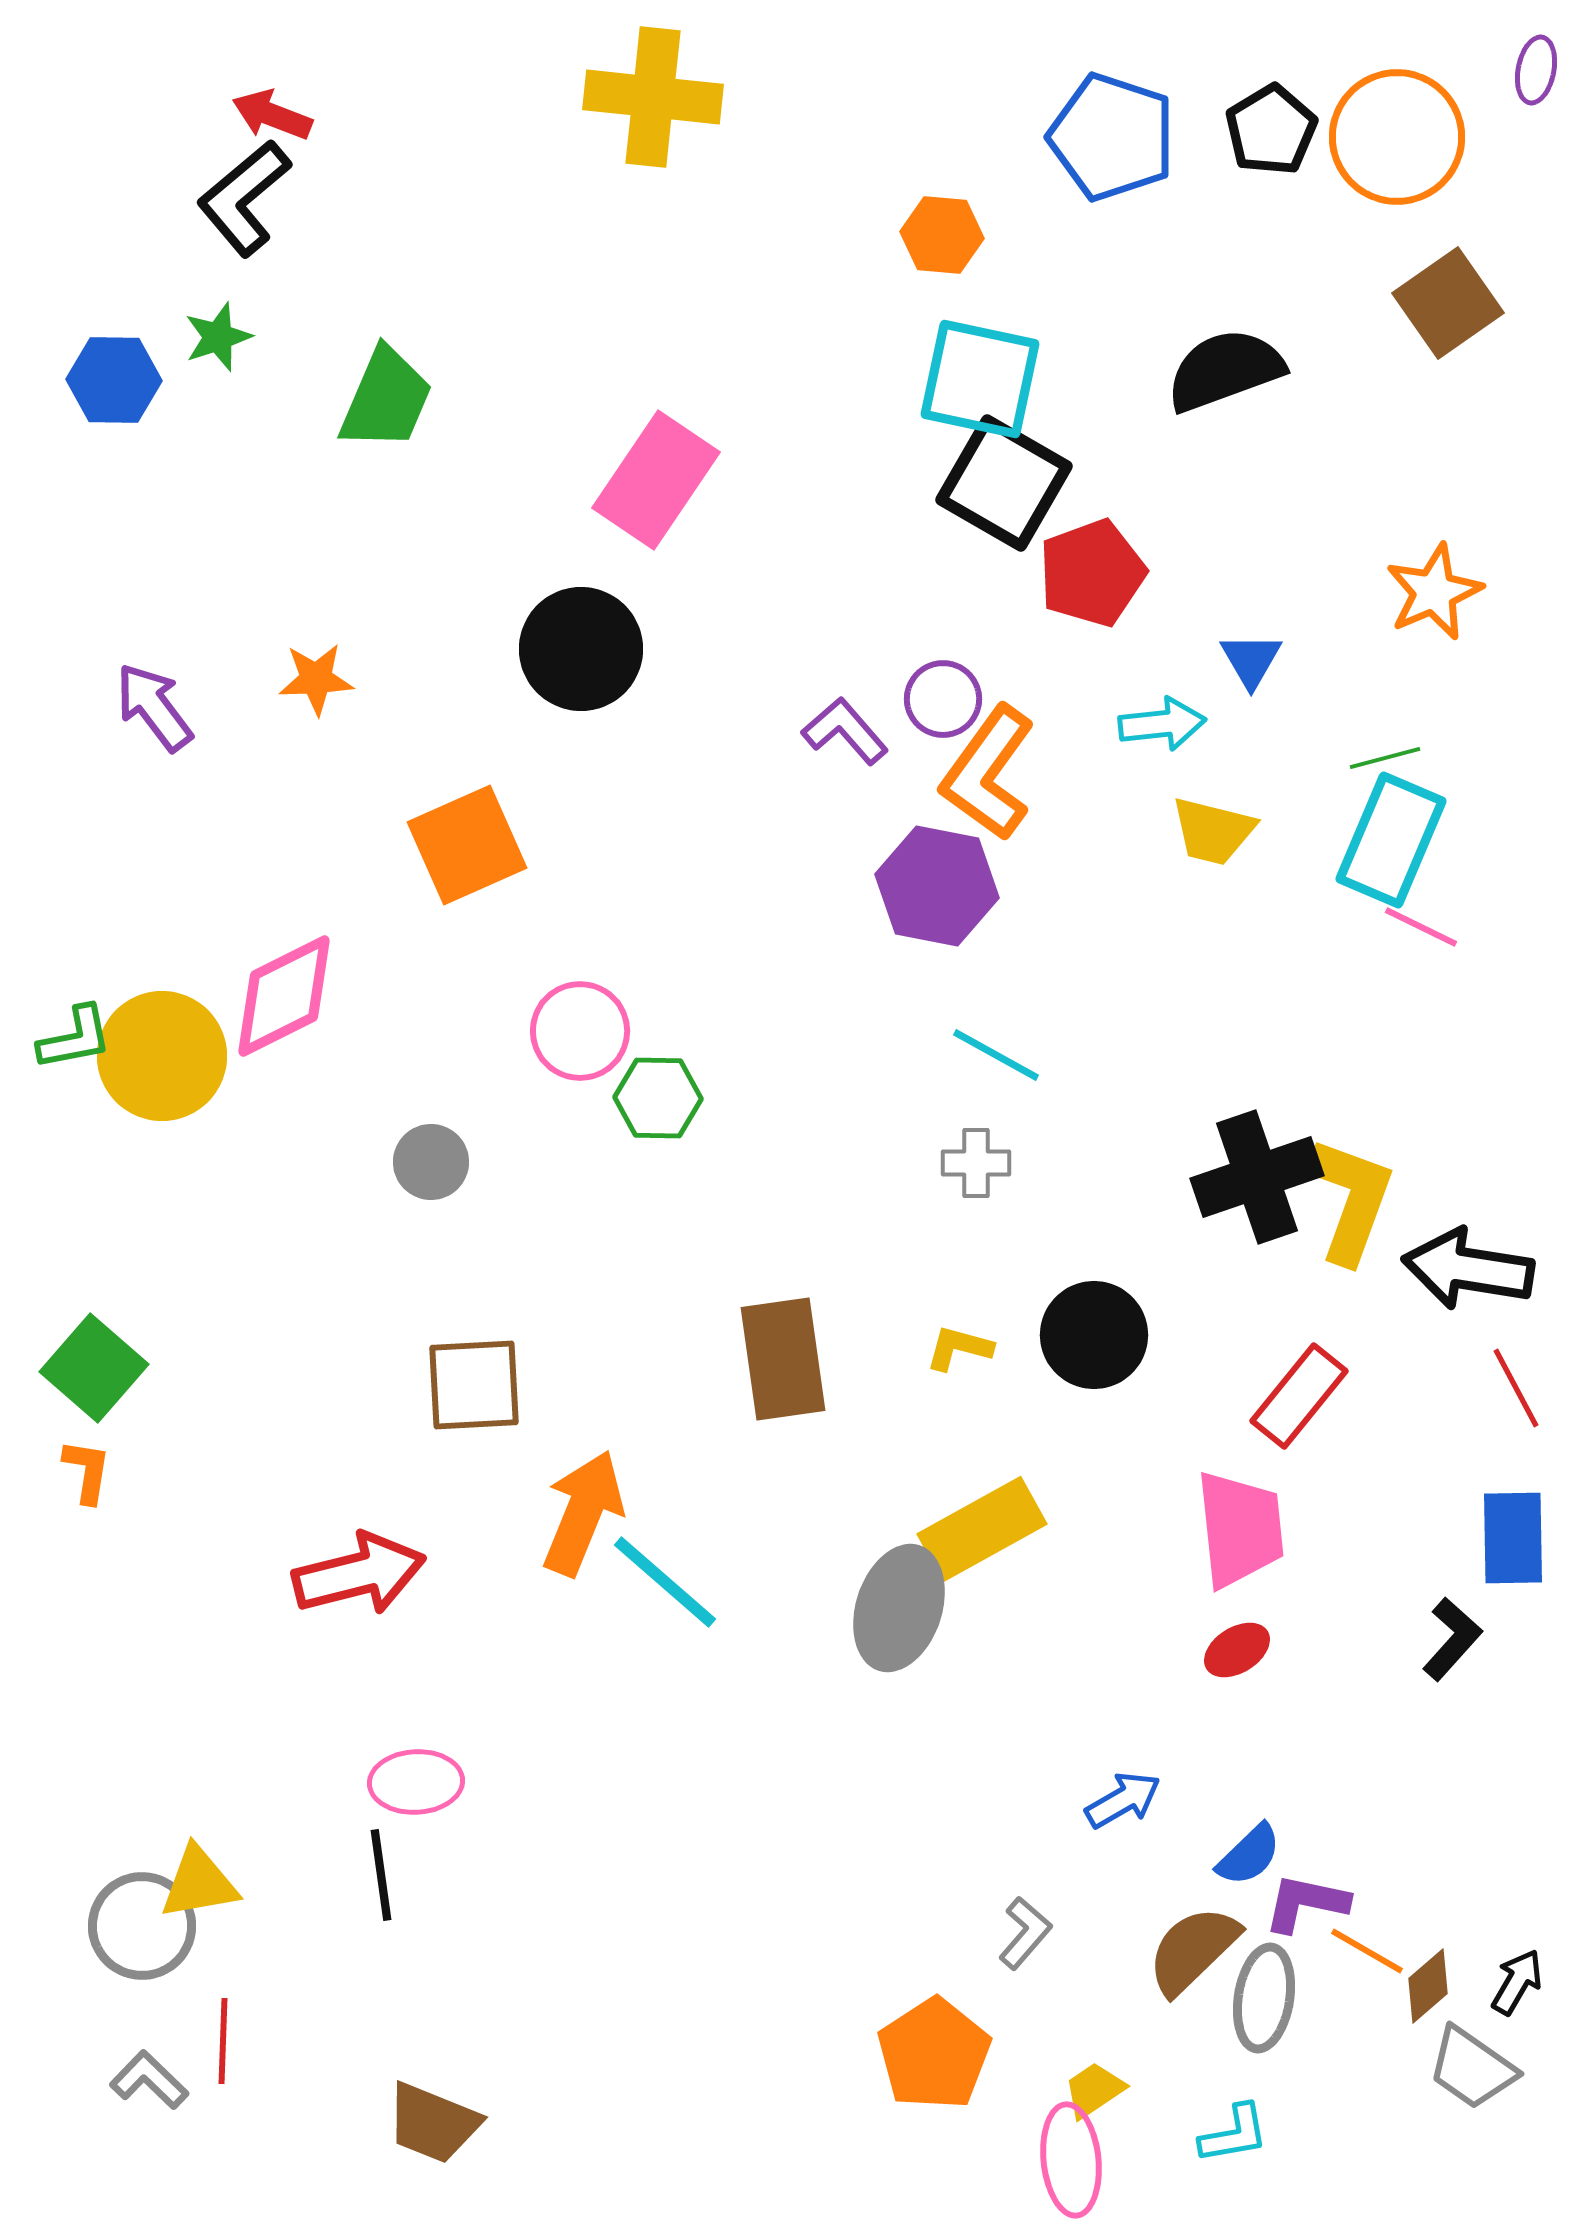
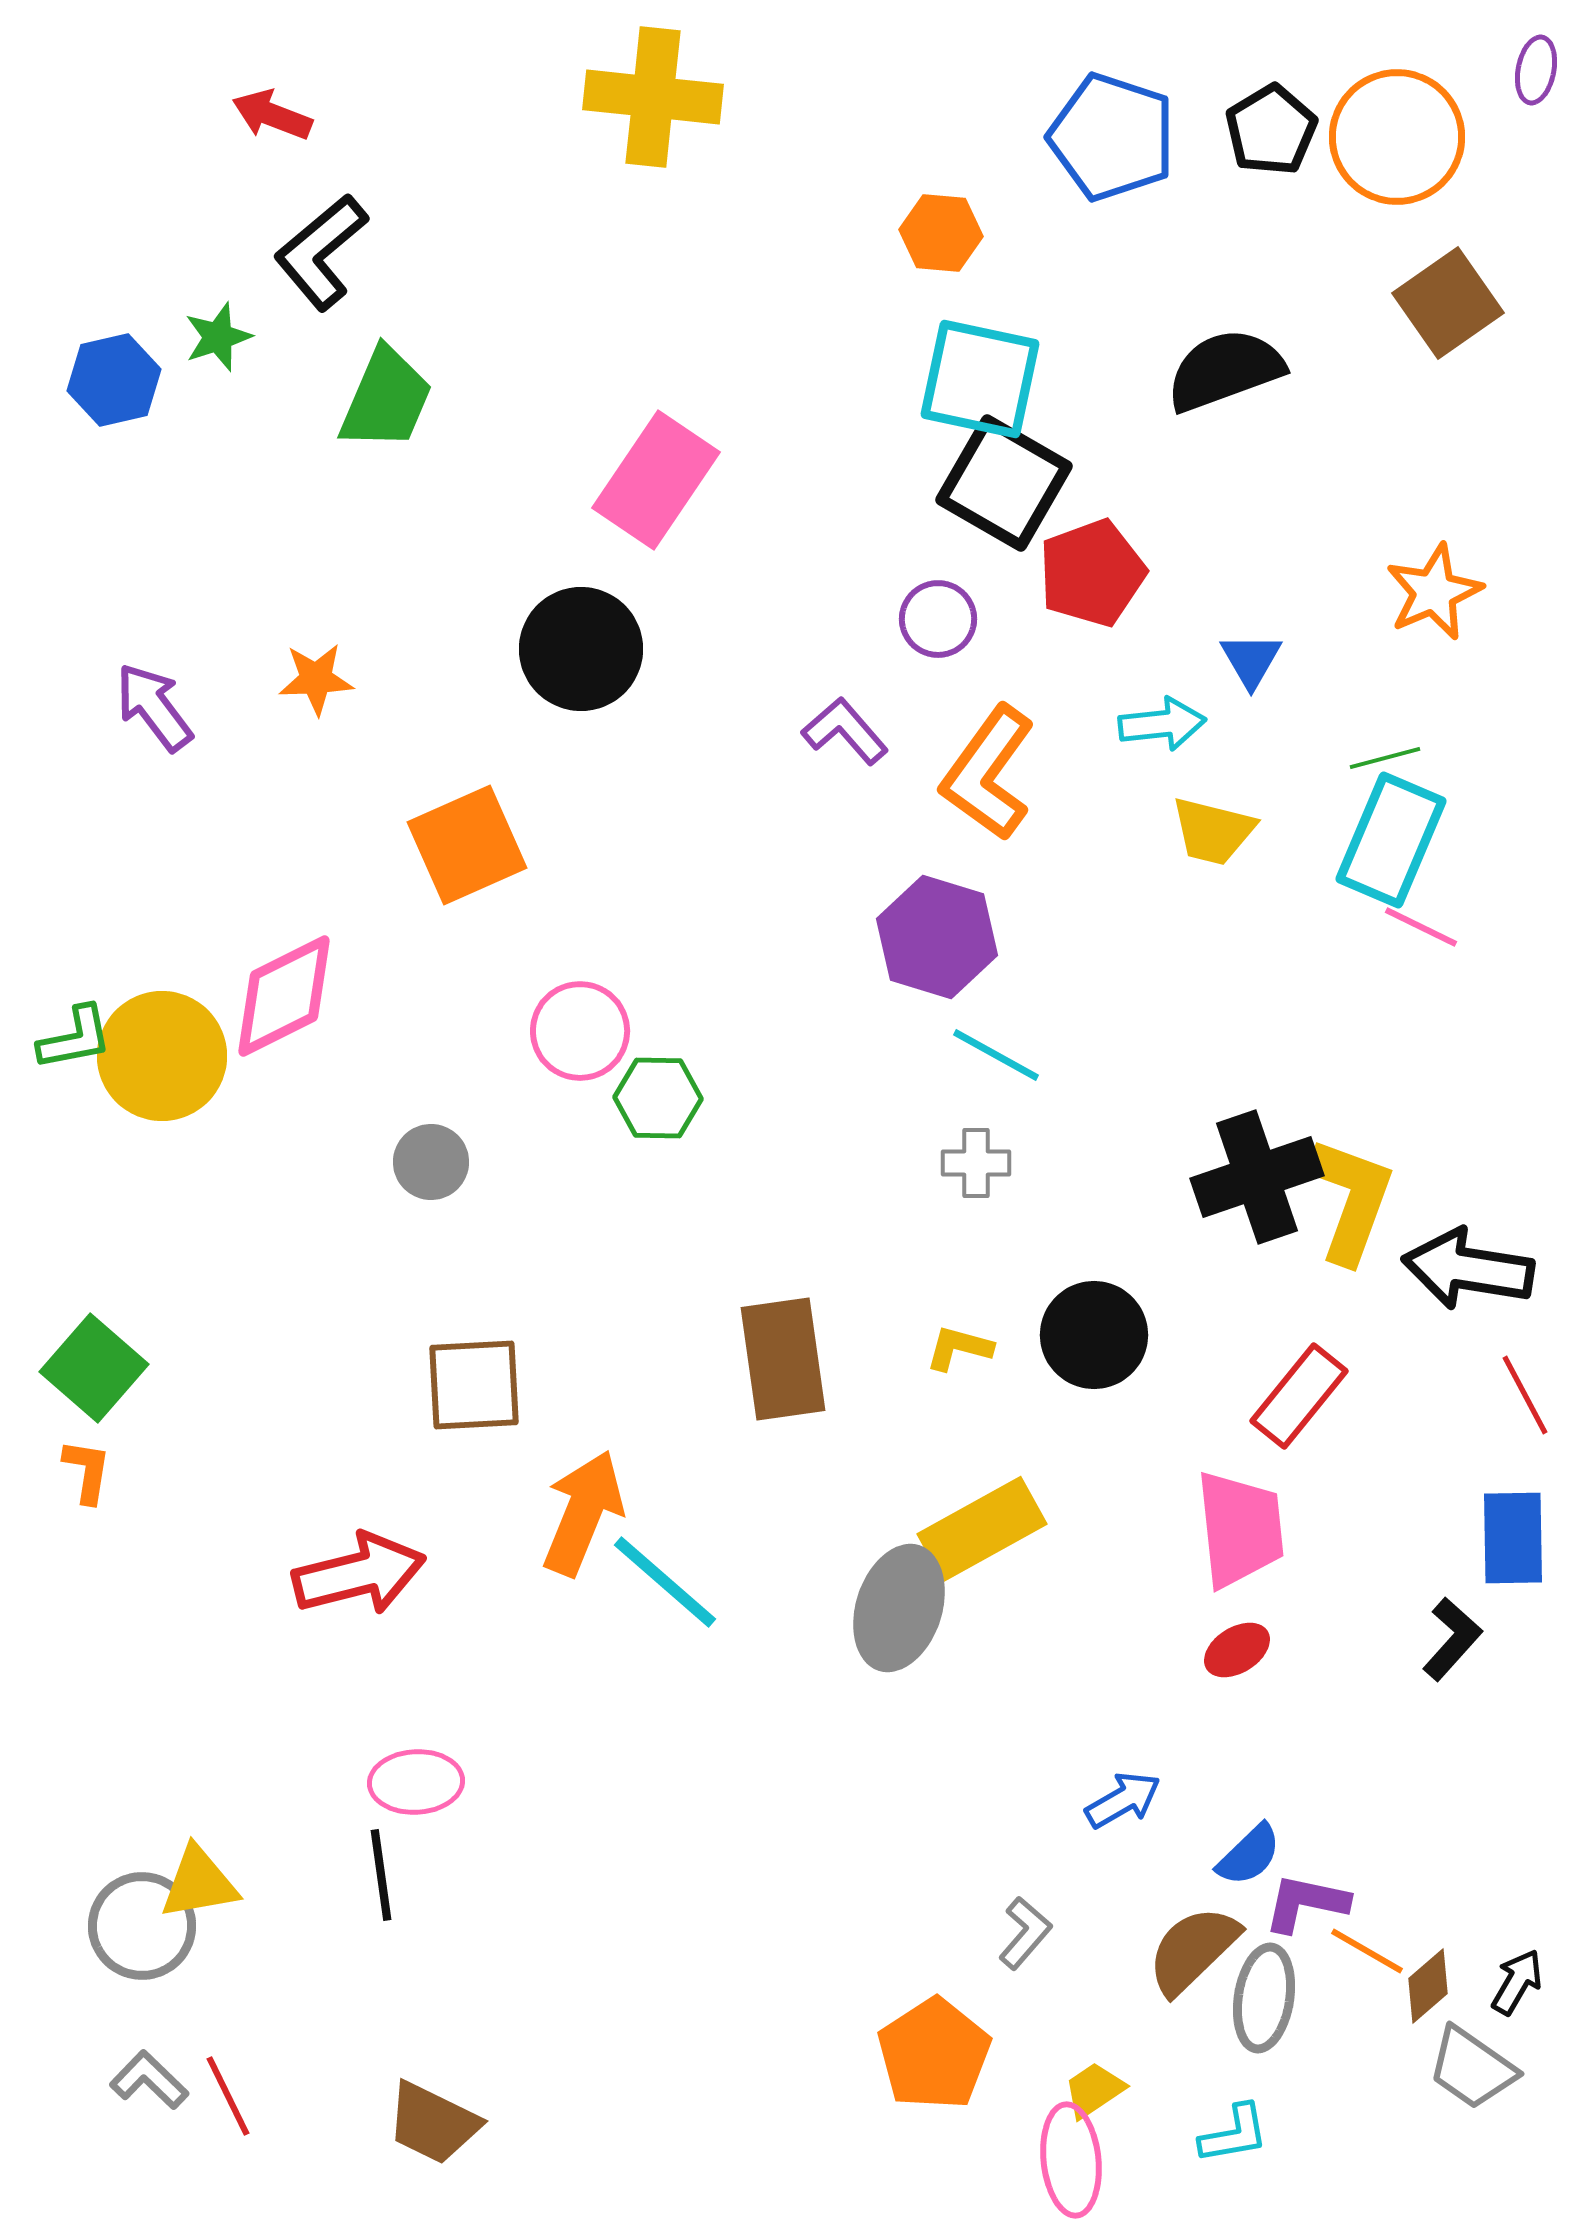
black L-shape at (244, 198): moved 77 px right, 54 px down
orange hexagon at (942, 235): moved 1 px left, 2 px up
blue hexagon at (114, 380): rotated 14 degrees counterclockwise
purple circle at (943, 699): moved 5 px left, 80 px up
purple hexagon at (937, 886): moved 51 px down; rotated 6 degrees clockwise
red line at (1516, 1388): moved 9 px right, 7 px down
red line at (223, 2041): moved 5 px right, 55 px down; rotated 28 degrees counterclockwise
brown trapezoid at (433, 2123): rotated 4 degrees clockwise
